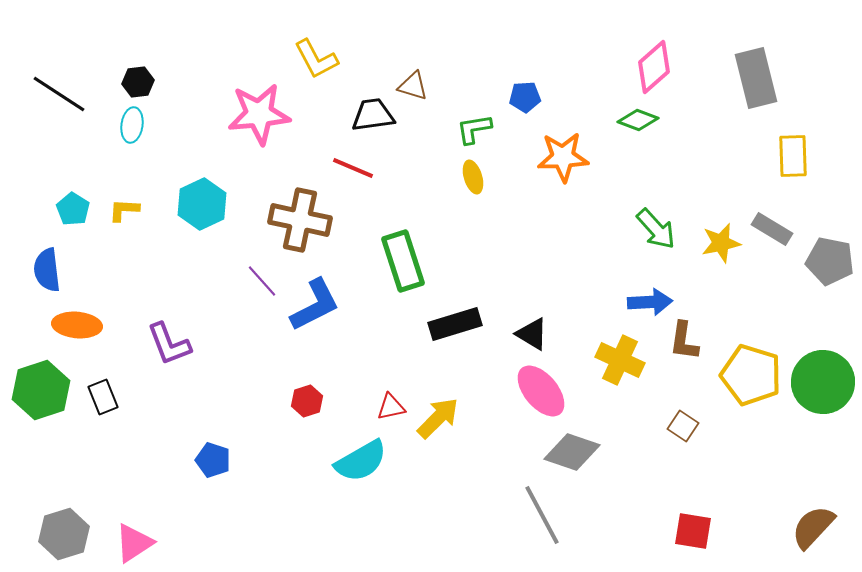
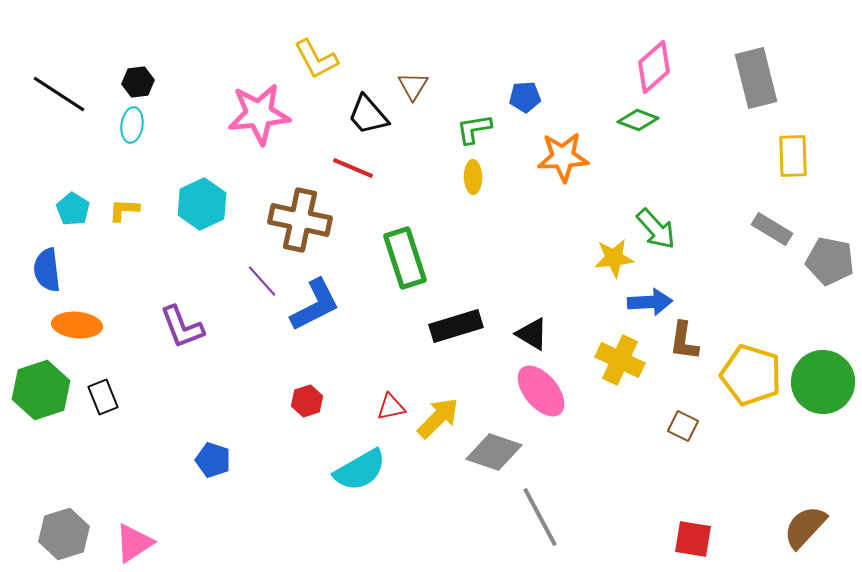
brown triangle at (413, 86): rotated 44 degrees clockwise
black trapezoid at (373, 115): moved 5 px left; rotated 123 degrees counterclockwise
yellow ellipse at (473, 177): rotated 16 degrees clockwise
yellow star at (721, 243): moved 107 px left, 15 px down; rotated 6 degrees clockwise
green rectangle at (403, 261): moved 2 px right, 3 px up
black rectangle at (455, 324): moved 1 px right, 2 px down
purple L-shape at (169, 344): moved 13 px right, 17 px up
brown square at (683, 426): rotated 8 degrees counterclockwise
gray diamond at (572, 452): moved 78 px left
cyan semicircle at (361, 461): moved 1 px left, 9 px down
gray line at (542, 515): moved 2 px left, 2 px down
brown semicircle at (813, 527): moved 8 px left
red square at (693, 531): moved 8 px down
